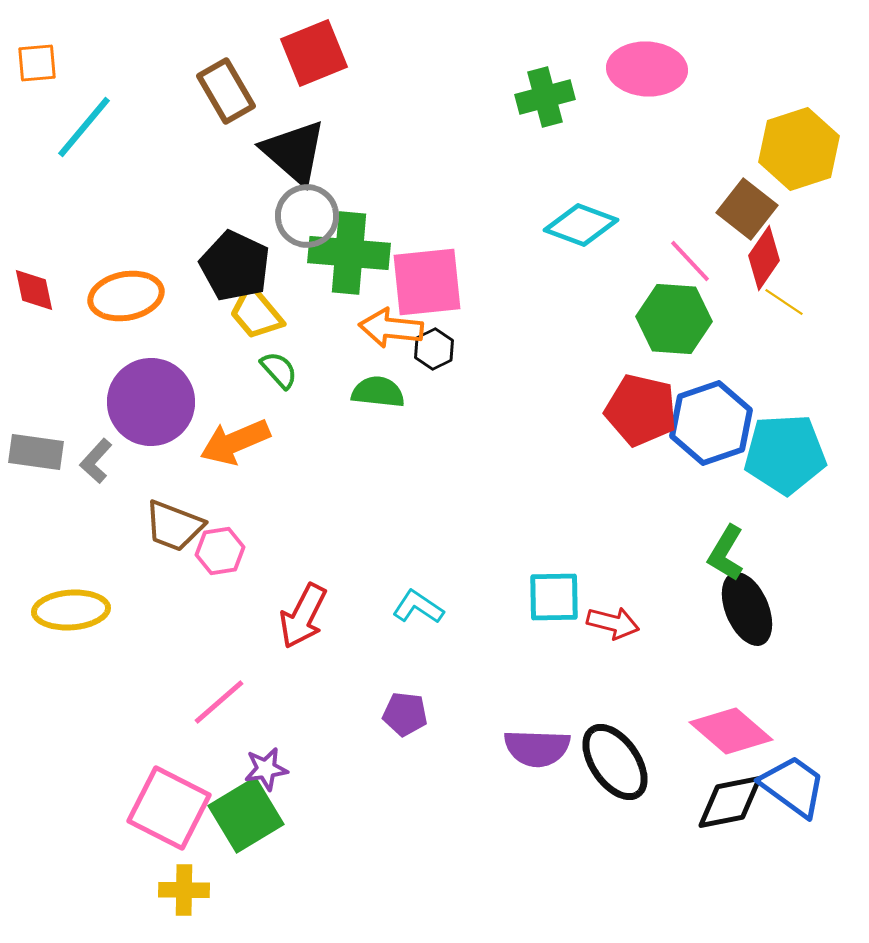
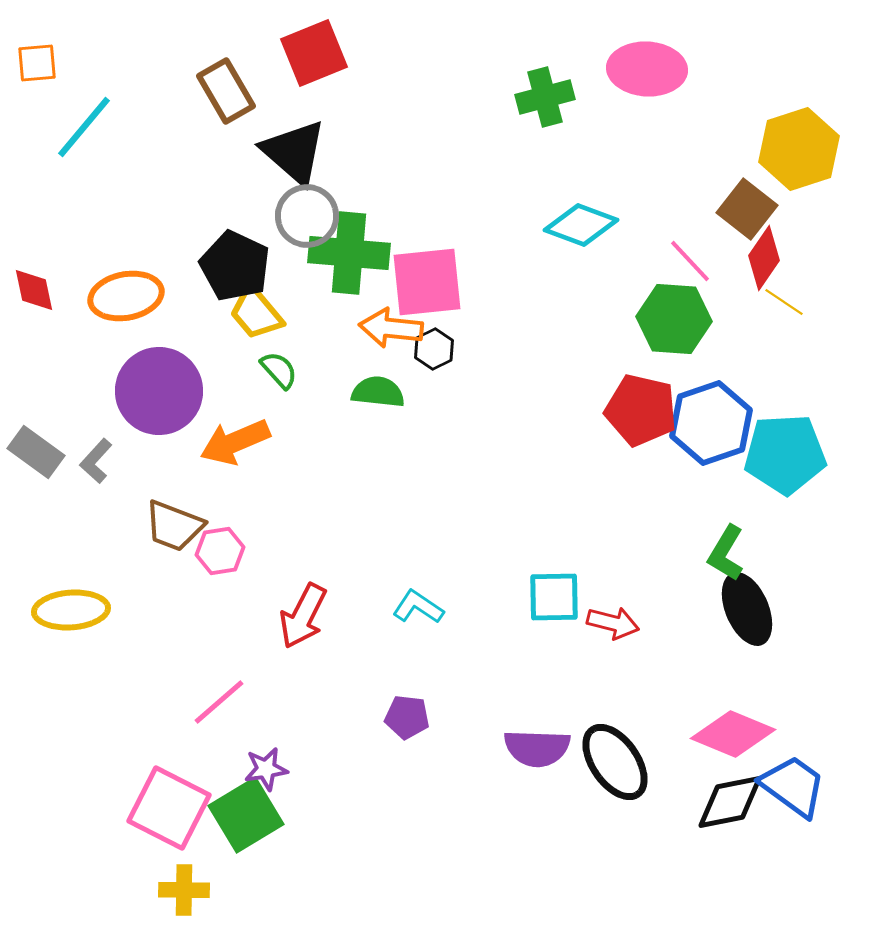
purple circle at (151, 402): moved 8 px right, 11 px up
gray rectangle at (36, 452): rotated 28 degrees clockwise
purple pentagon at (405, 714): moved 2 px right, 3 px down
pink diamond at (731, 731): moved 2 px right, 3 px down; rotated 18 degrees counterclockwise
